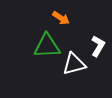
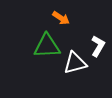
white triangle: moved 1 px right, 1 px up
